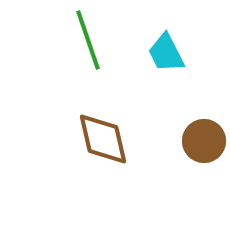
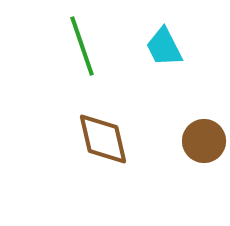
green line: moved 6 px left, 6 px down
cyan trapezoid: moved 2 px left, 6 px up
